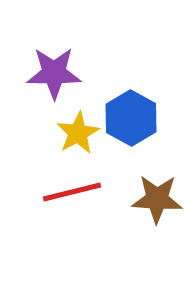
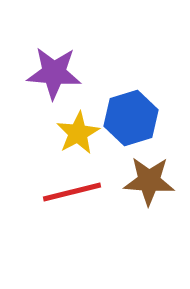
purple star: rotated 4 degrees clockwise
blue hexagon: rotated 14 degrees clockwise
brown star: moved 8 px left, 18 px up
